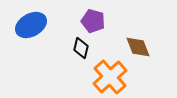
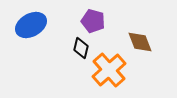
brown diamond: moved 2 px right, 5 px up
orange cross: moved 1 px left, 7 px up
